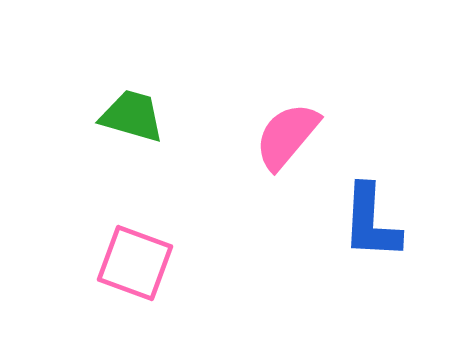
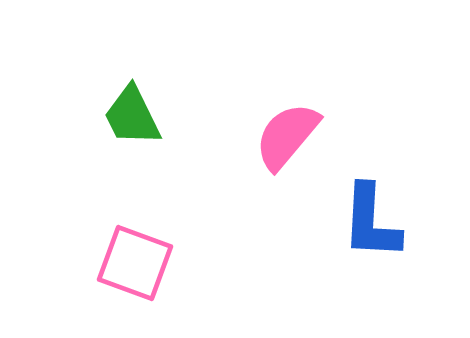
green trapezoid: rotated 132 degrees counterclockwise
